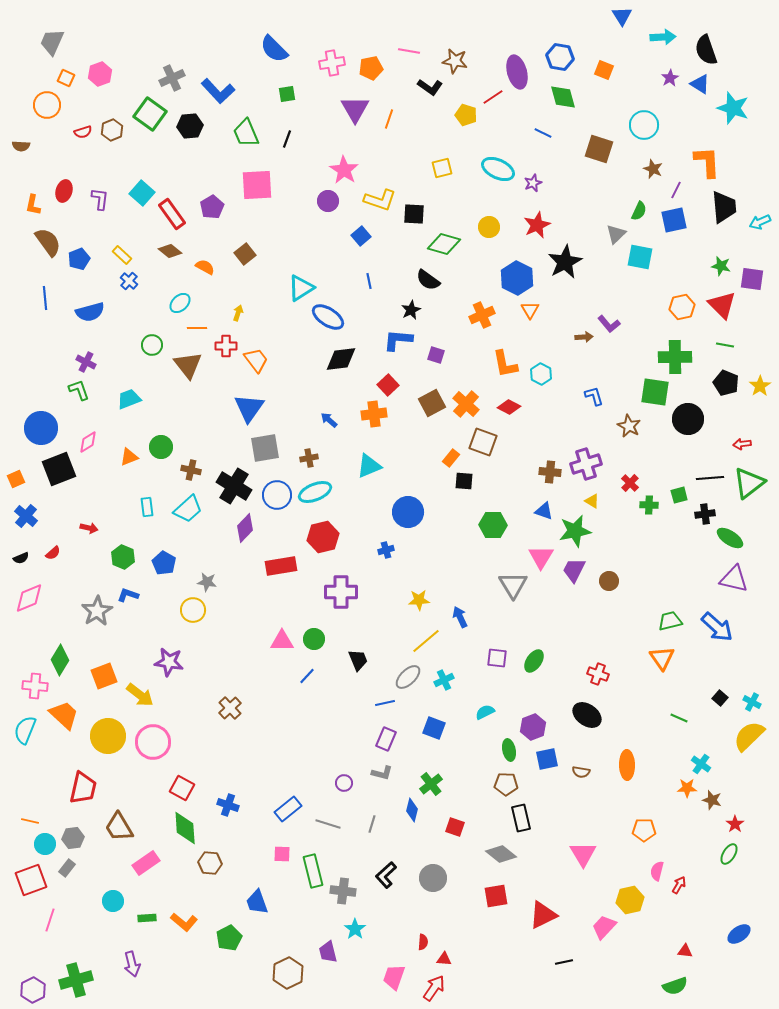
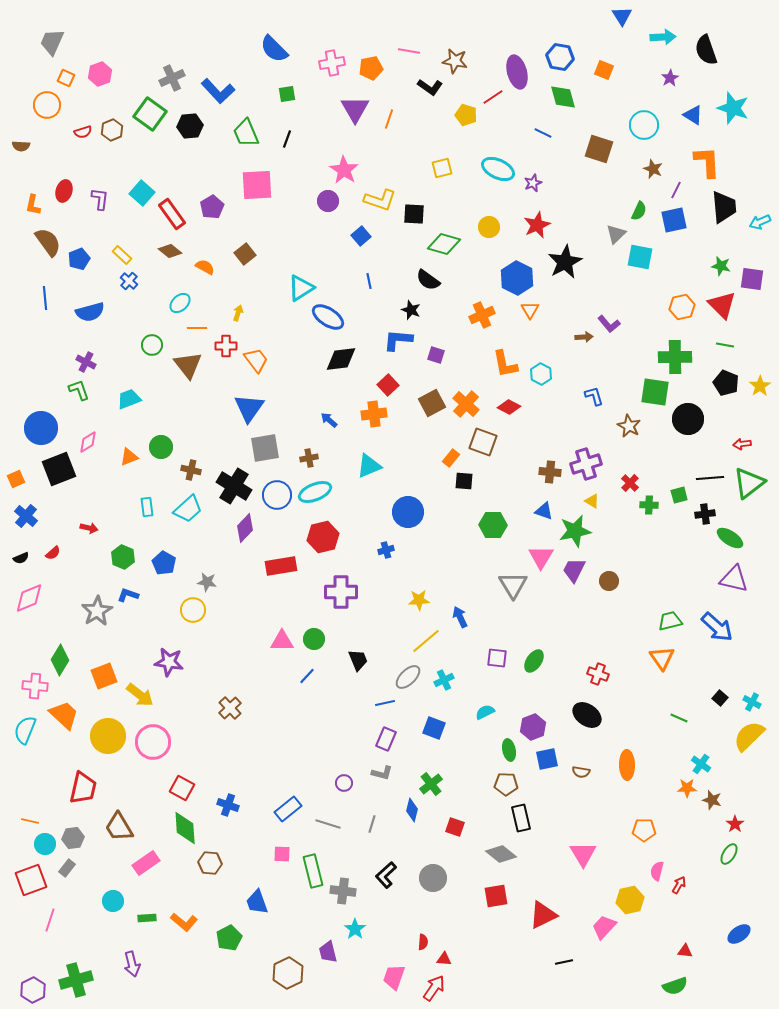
blue triangle at (700, 84): moved 7 px left, 31 px down
black star at (411, 310): rotated 24 degrees counterclockwise
